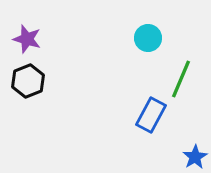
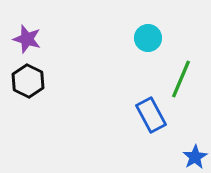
black hexagon: rotated 12 degrees counterclockwise
blue rectangle: rotated 56 degrees counterclockwise
